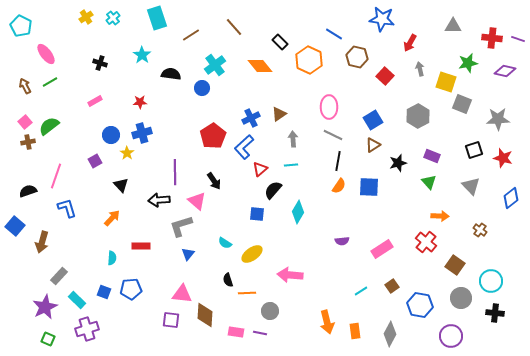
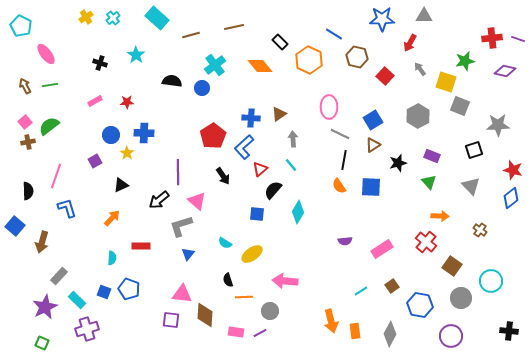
cyan rectangle at (157, 18): rotated 30 degrees counterclockwise
blue star at (382, 19): rotated 10 degrees counterclockwise
gray triangle at (453, 26): moved 29 px left, 10 px up
brown line at (234, 27): rotated 60 degrees counterclockwise
brown line at (191, 35): rotated 18 degrees clockwise
red cross at (492, 38): rotated 12 degrees counterclockwise
cyan star at (142, 55): moved 6 px left
green star at (468, 63): moved 3 px left, 2 px up
gray arrow at (420, 69): rotated 24 degrees counterclockwise
black semicircle at (171, 74): moved 1 px right, 7 px down
green line at (50, 82): moved 3 px down; rotated 21 degrees clockwise
red star at (140, 102): moved 13 px left
gray square at (462, 104): moved 2 px left, 2 px down
blue cross at (251, 118): rotated 30 degrees clockwise
gray star at (498, 119): moved 6 px down
blue cross at (142, 133): moved 2 px right; rotated 18 degrees clockwise
gray line at (333, 135): moved 7 px right, 1 px up
red star at (503, 158): moved 10 px right, 12 px down
black line at (338, 161): moved 6 px right, 1 px up
cyan line at (291, 165): rotated 56 degrees clockwise
purple line at (175, 172): moved 3 px right
black arrow at (214, 181): moved 9 px right, 5 px up
black triangle at (121, 185): rotated 49 degrees clockwise
orange semicircle at (339, 186): rotated 112 degrees clockwise
blue square at (369, 187): moved 2 px right
black semicircle at (28, 191): rotated 108 degrees clockwise
black arrow at (159, 200): rotated 35 degrees counterclockwise
purple semicircle at (342, 241): moved 3 px right
brown square at (455, 265): moved 3 px left, 1 px down
pink arrow at (290, 275): moved 5 px left, 6 px down
blue pentagon at (131, 289): moved 2 px left; rotated 25 degrees clockwise
orange line at (247, 293): moved 3 px left, 4 px down
black cross at (495, 313): moved 14 px right, 18 px down
orange arrow at (327, 322): moved 4 px right, 1 px up
purple line at (260, 333): rotated 40 degrees counterclockwise
green square at (48, 339): moved 6 px left, 4 px down
